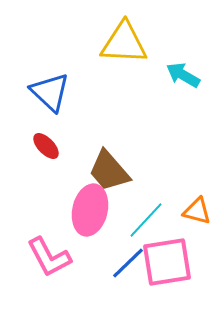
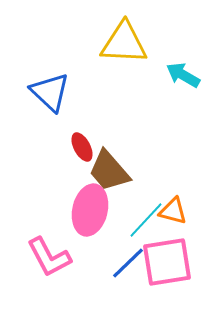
red ellipse: moved 36 px right, 1 px down; rotated 16 degrees clockwise
orange triangle: moved 24 px left
